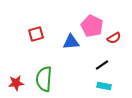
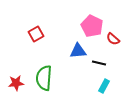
red square: rotated 14 degrees counterclockwise
red semicircle: moved 1 px left, 1 px down; rotated 72 degrees clockwise
blue triangle: moved 7 px right, 9 px down
black line: moved 3 px left, 2 px up; rotated 48 degrees clockwise
green semicircle: moved 1 px up
cyan rectangle: rotated 72 degrees counterclockwise
